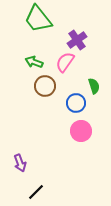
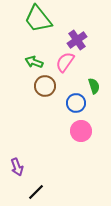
purple arrow: moved 3 px left, 4 px down
